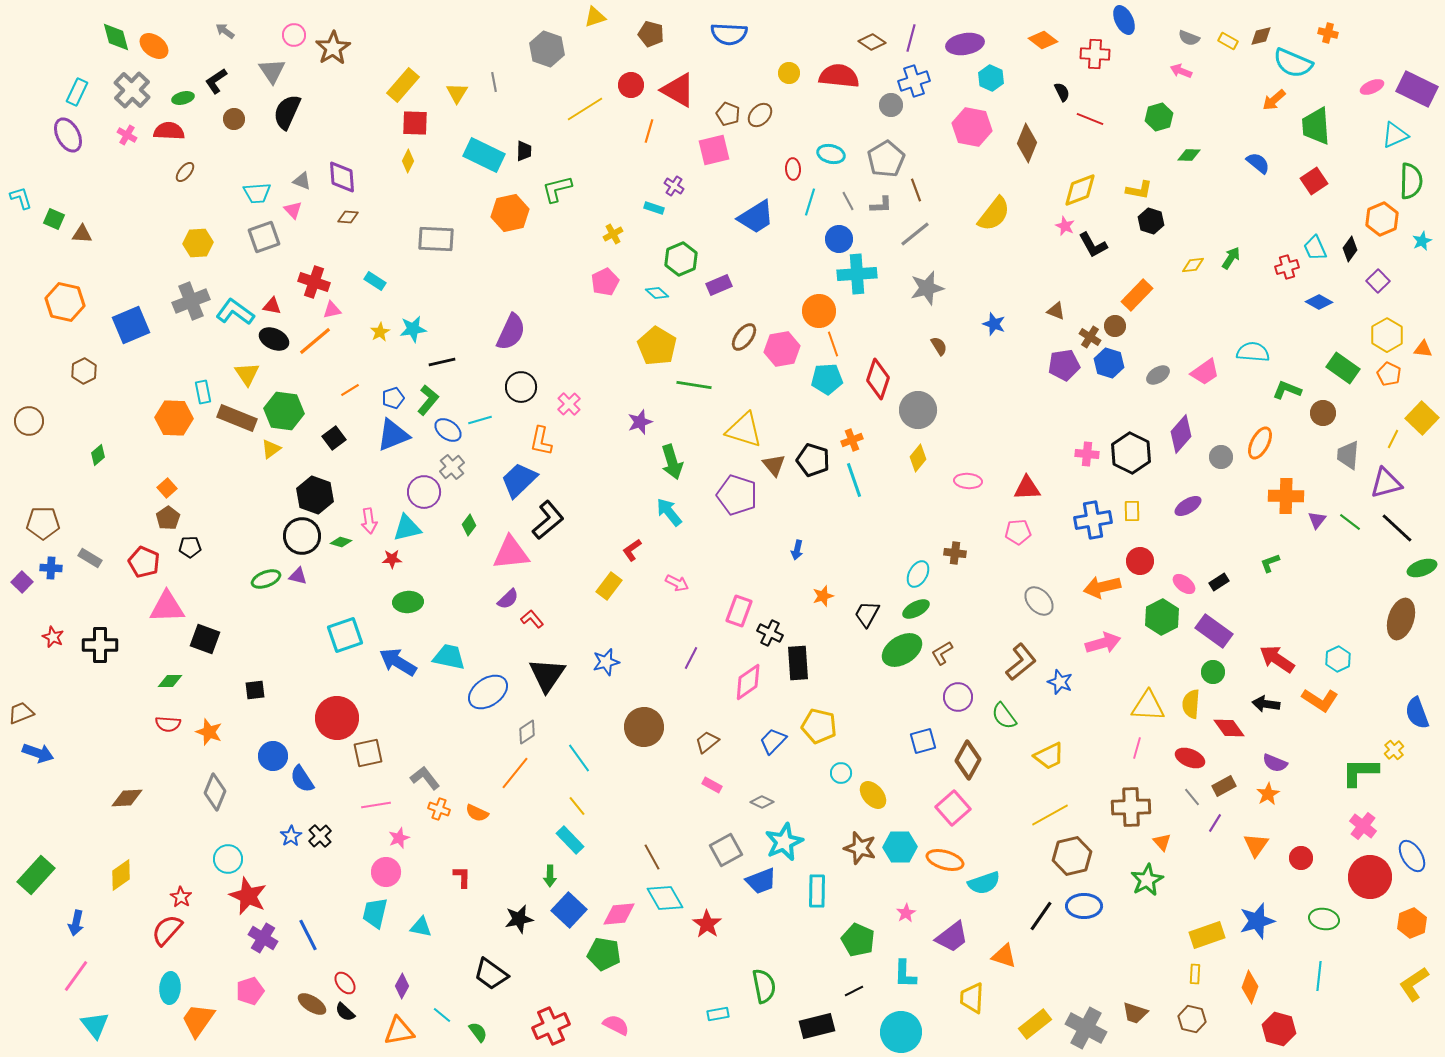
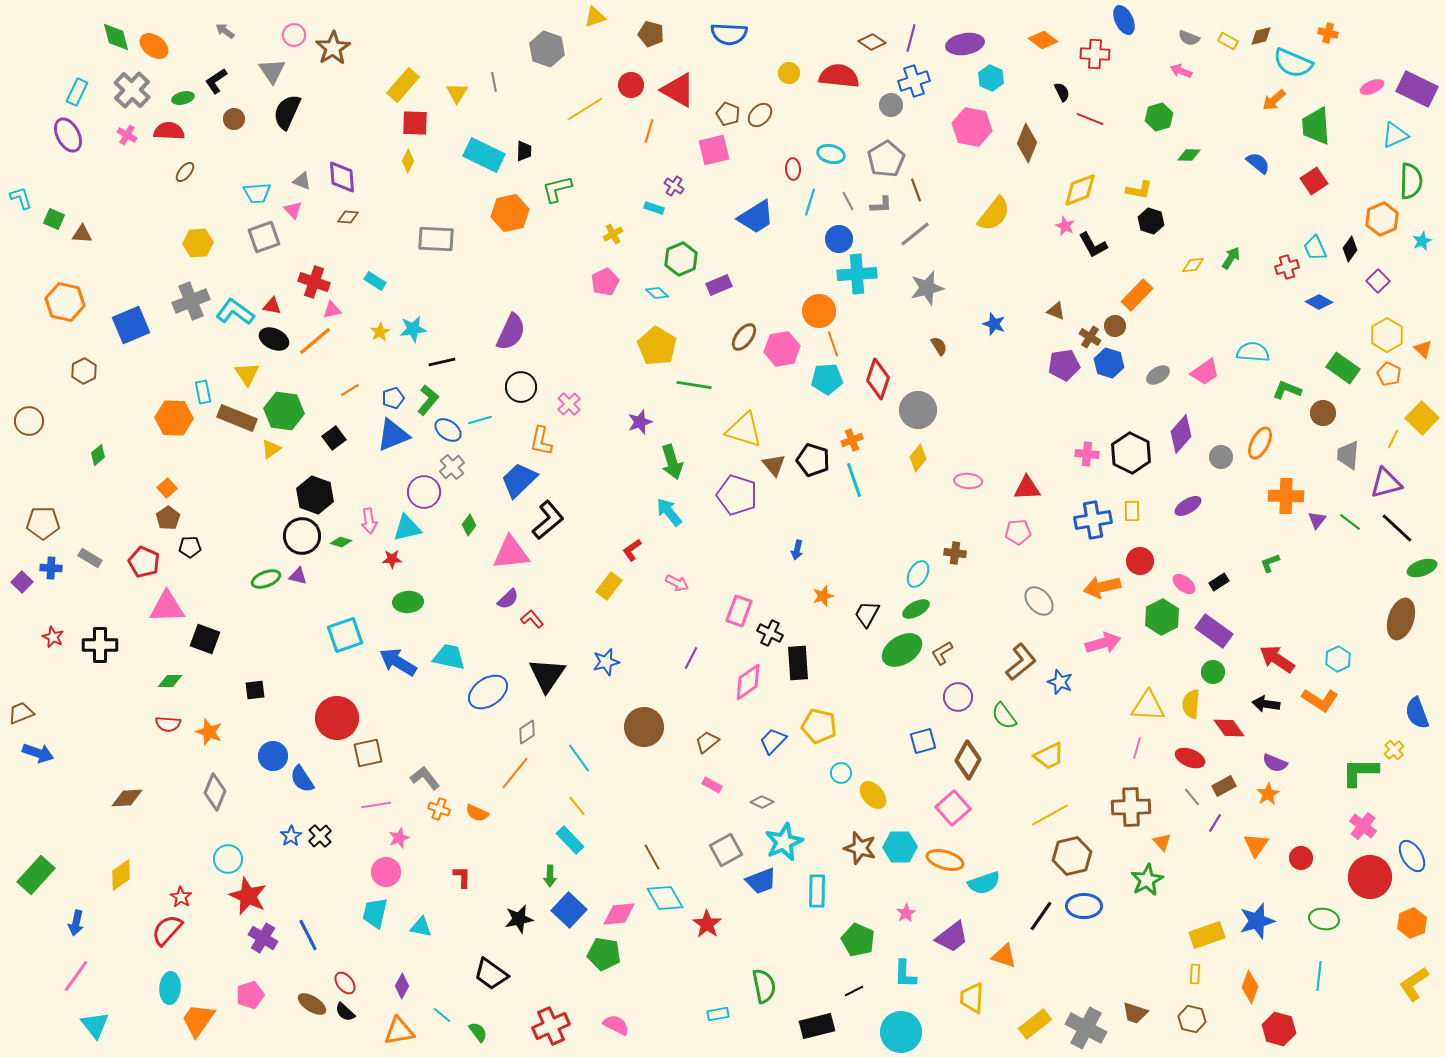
orange triangle at (1423, 349): rotated 36 degrees clockwise
pink pentagon at (250, 991): moved 4 px down
